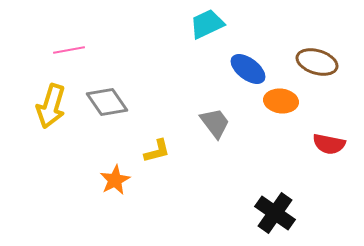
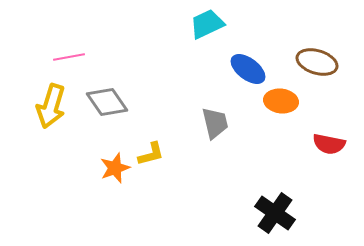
pink line: moved 7 px down
gray trapezoid: rotated 24 degrees clockwise
yellow L-shape: moved 6 px left, 3 px down
orange star: moved 12 px up; rotated 8 degrees clockwise
